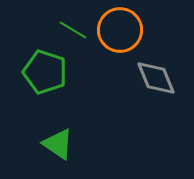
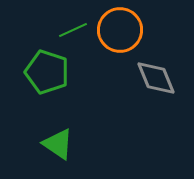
green line: rotated 56 degrees counterclockwise
green pentagon: moved 2 px right
